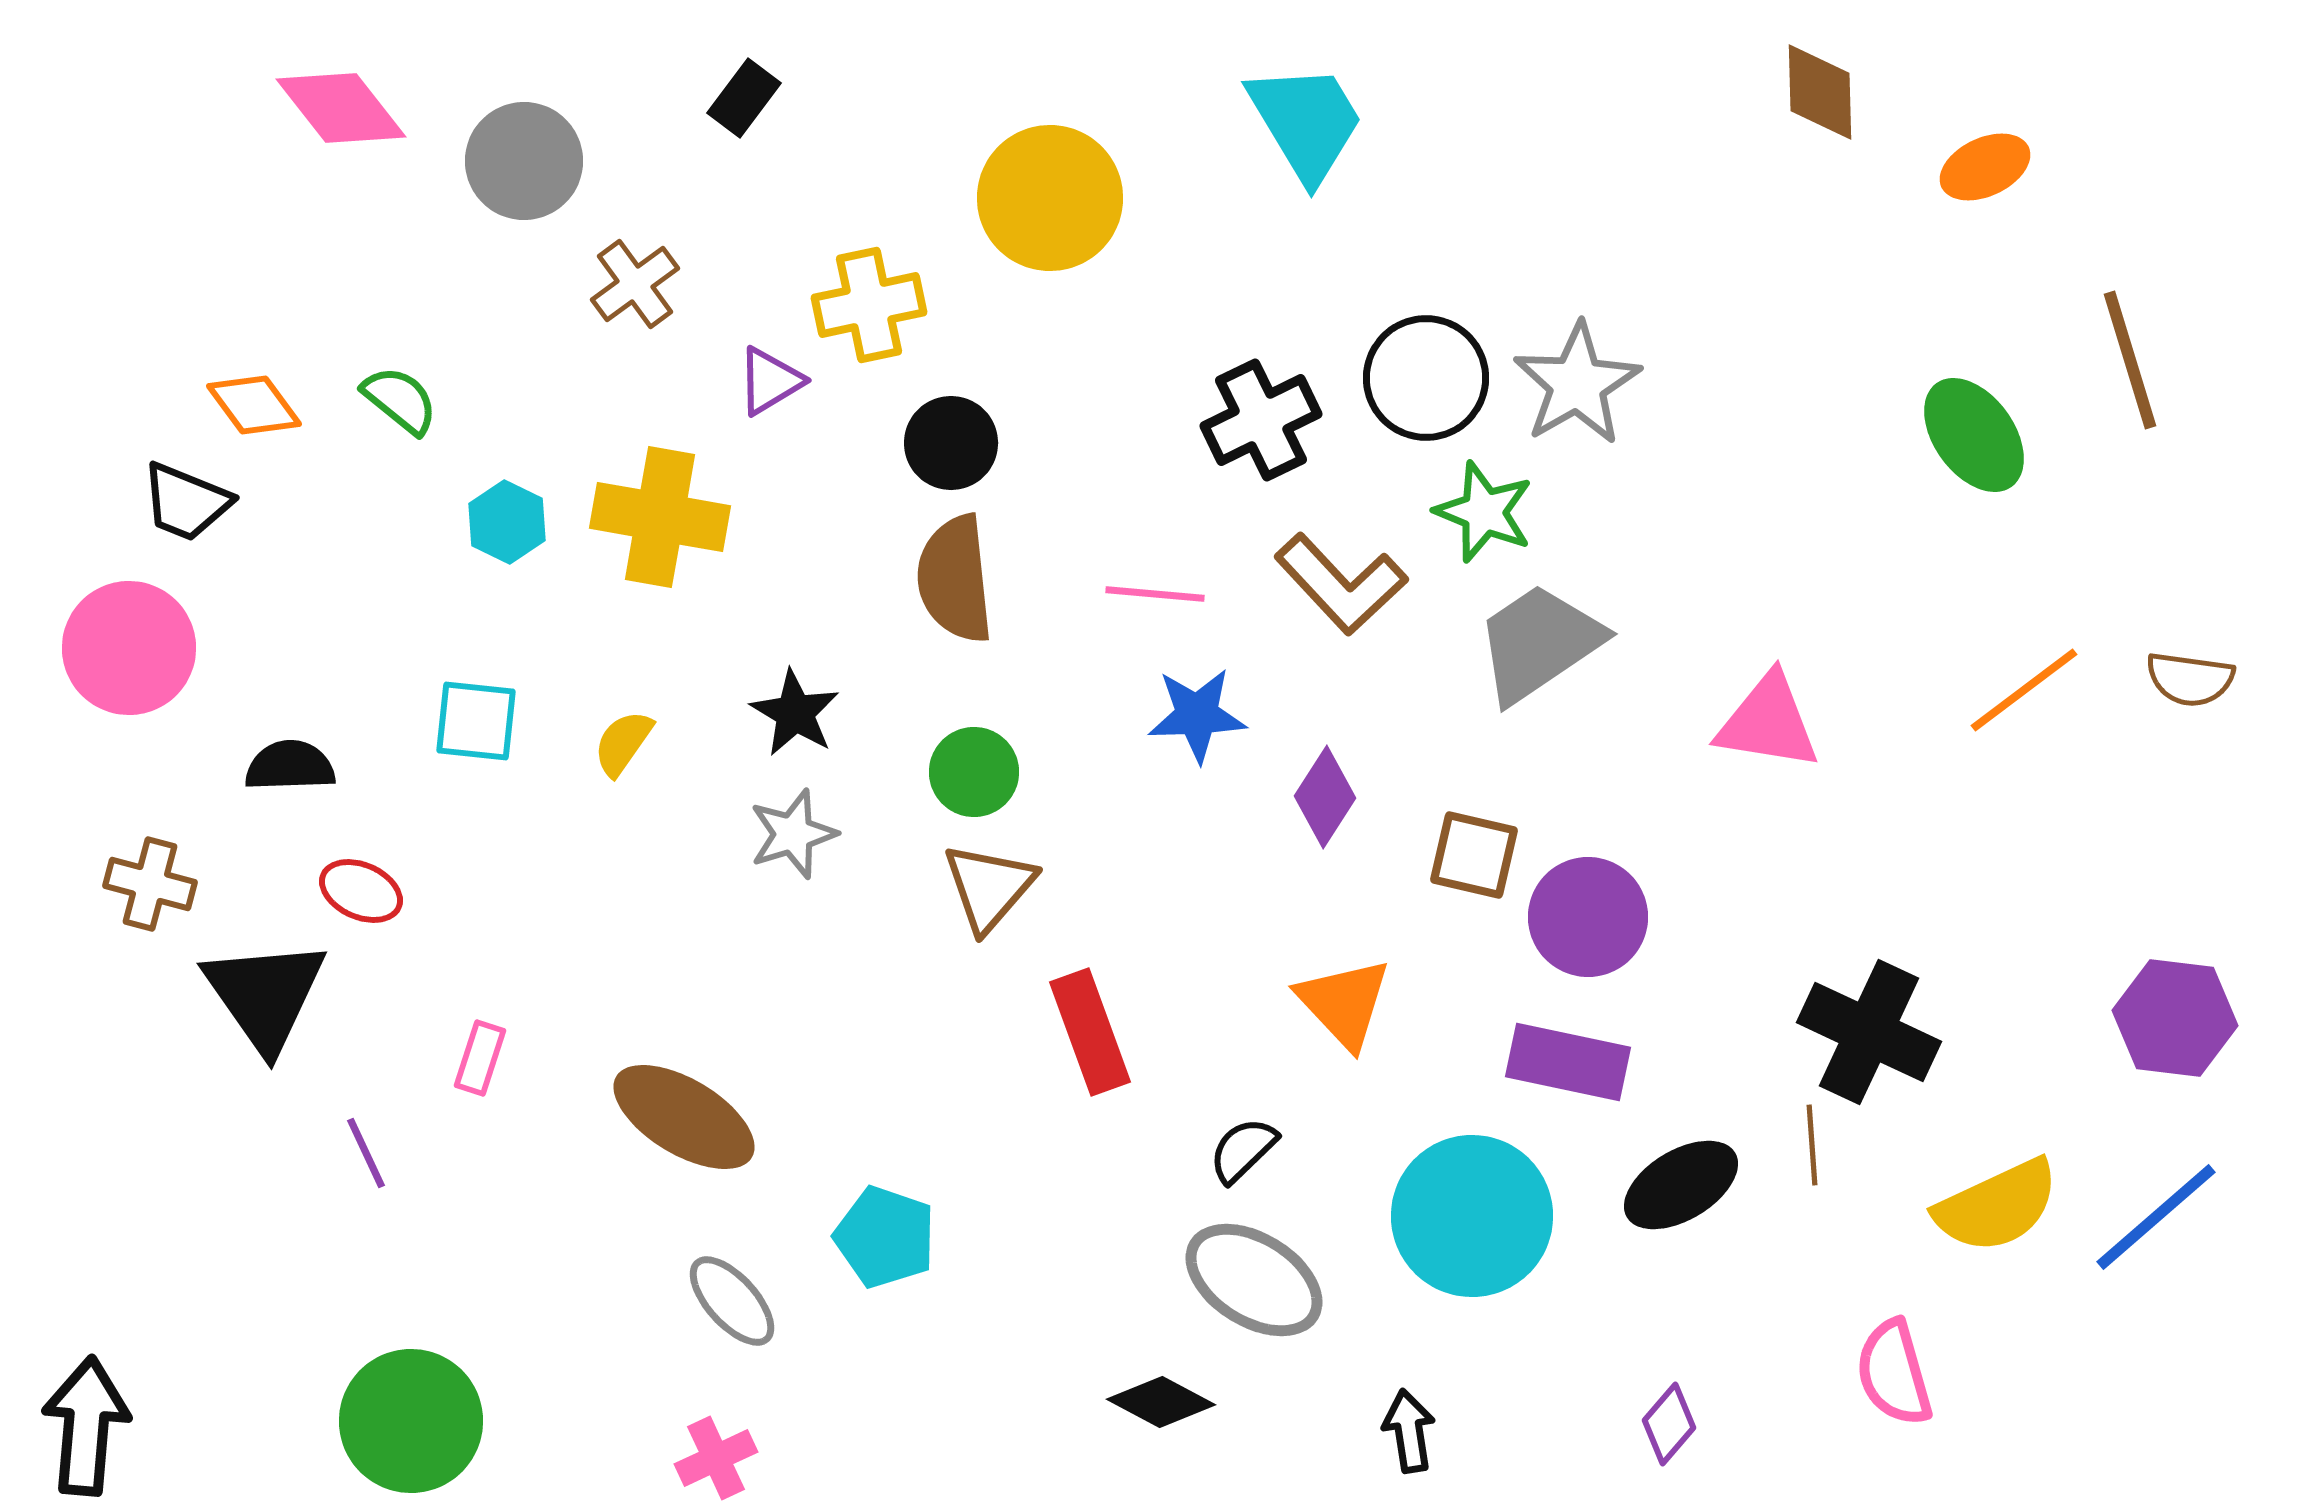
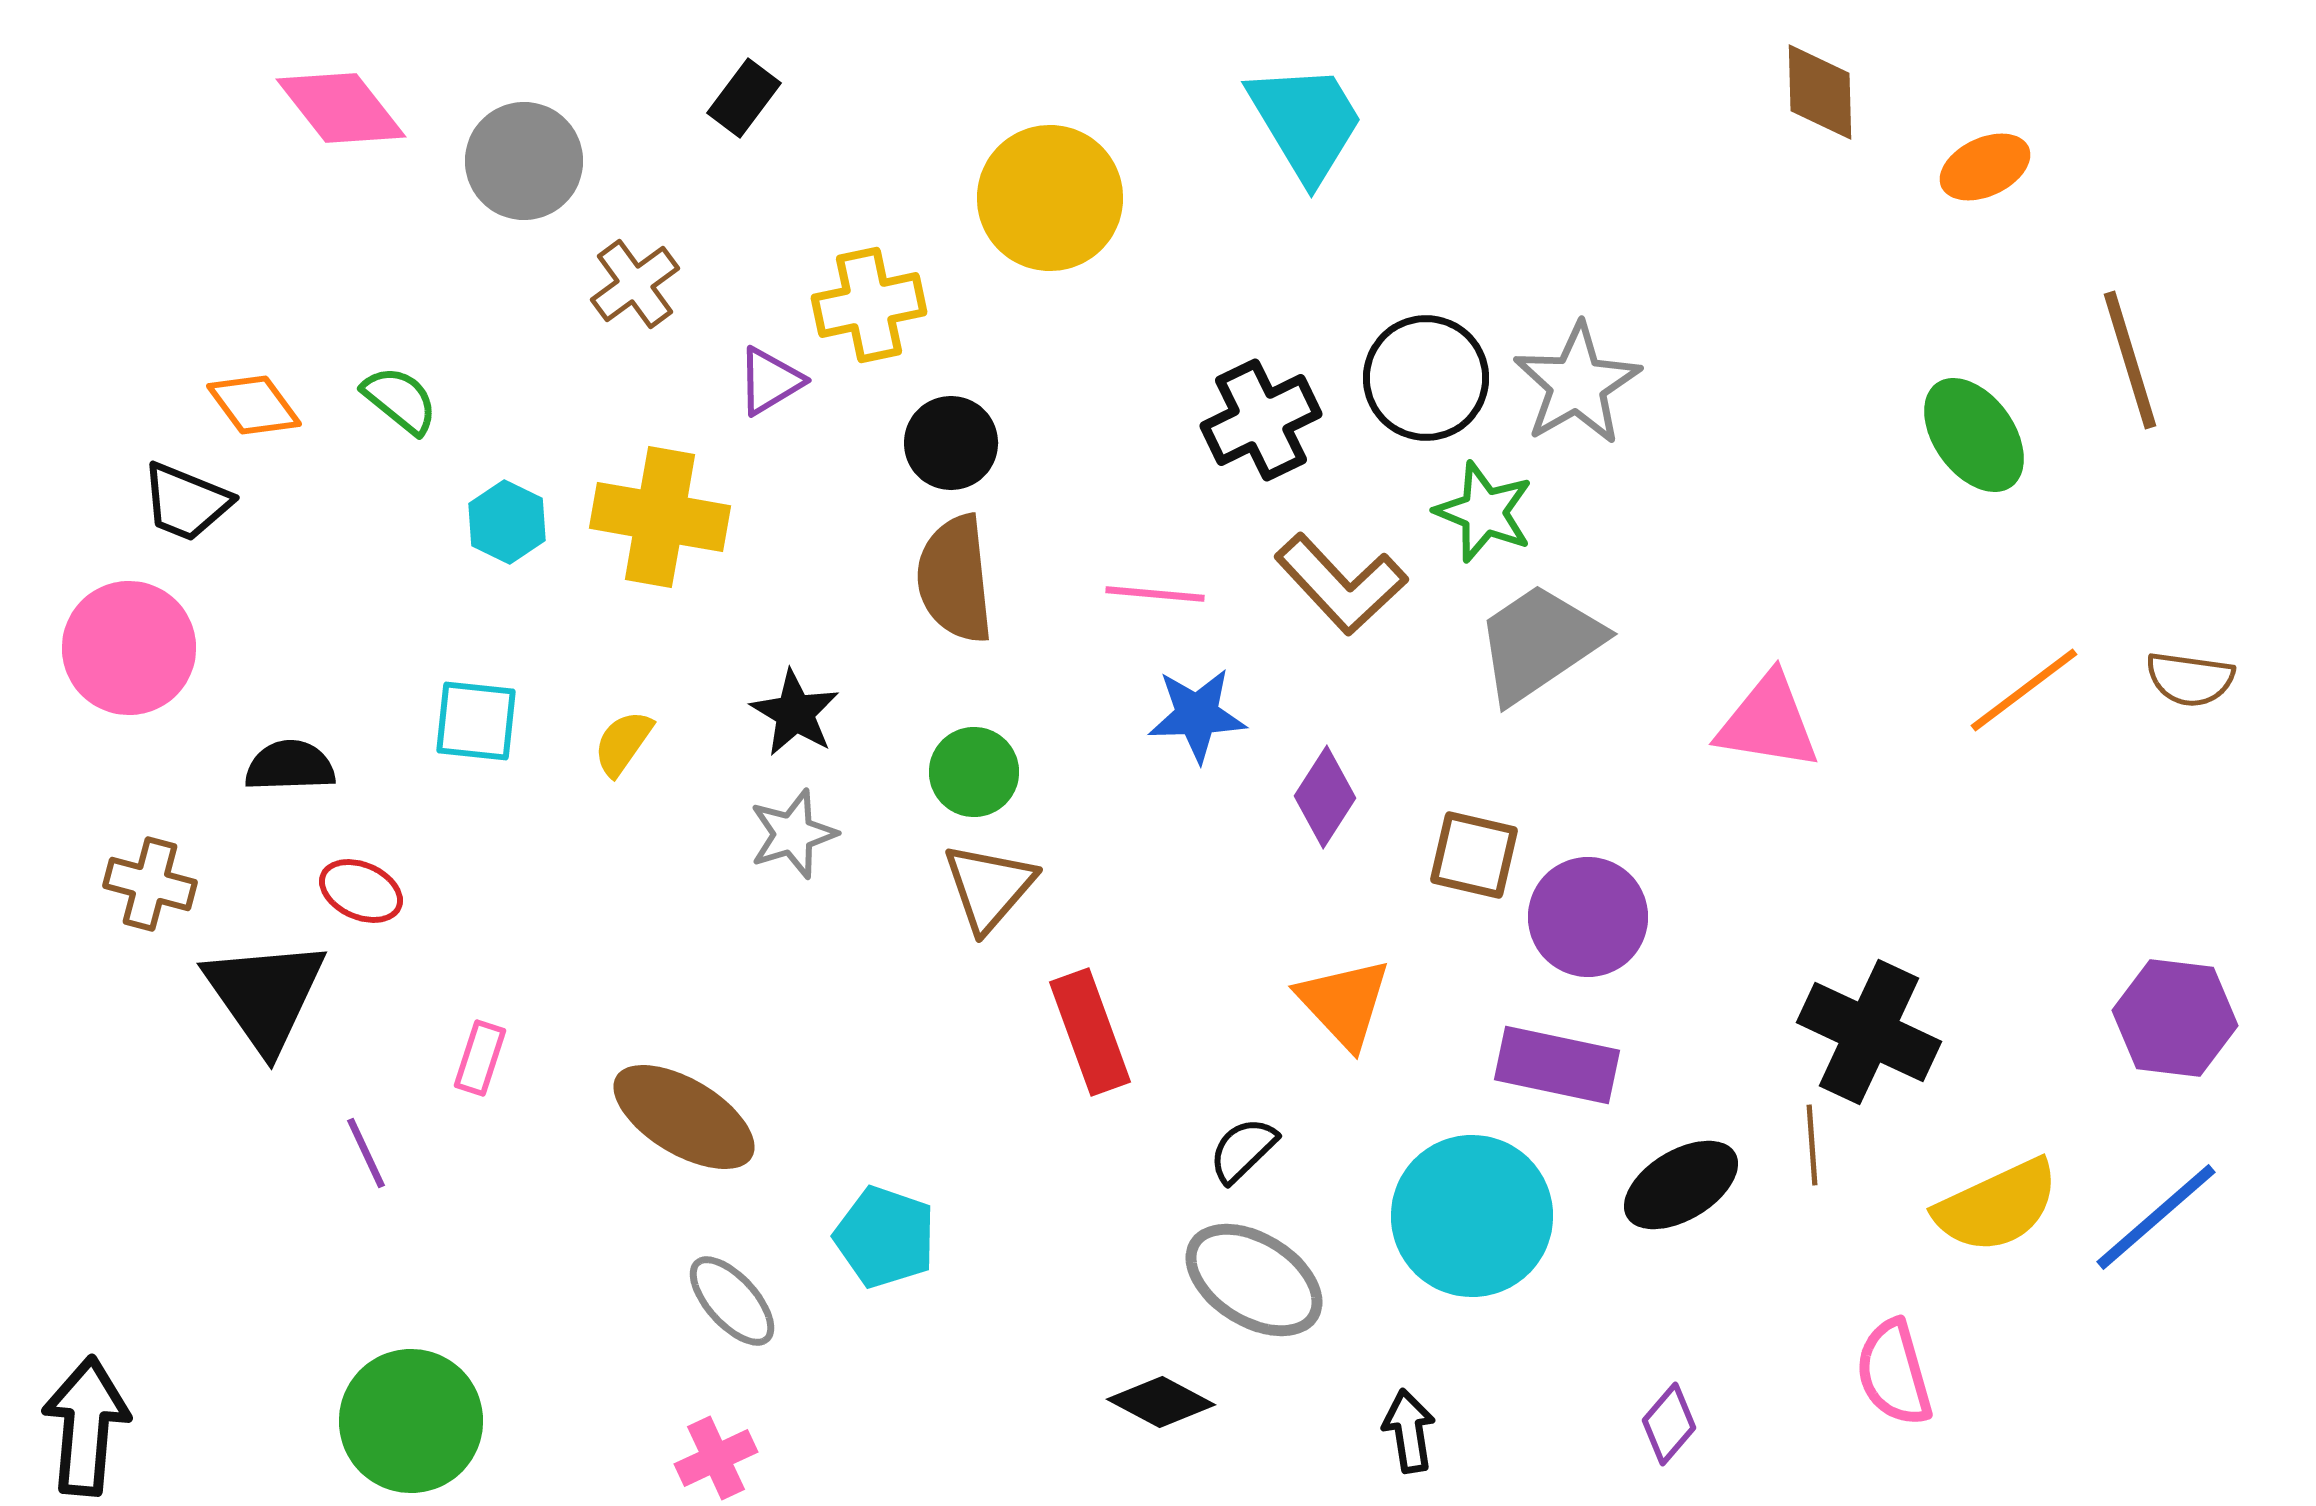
purple rectangle at (1568, 1062): moved 11 px left, 3 px down
